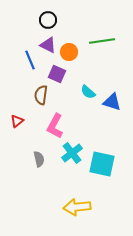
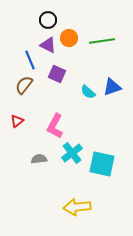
orange circle: moved 14 px up
brown semicircle: moved 17 px left, 10 px up; rotated 30 degrees clockwise
blue triangle: moved 15 px up; rotated 36 degrees counterclockwise
gray semicircle: rotated 84 degrees counterclockwise
